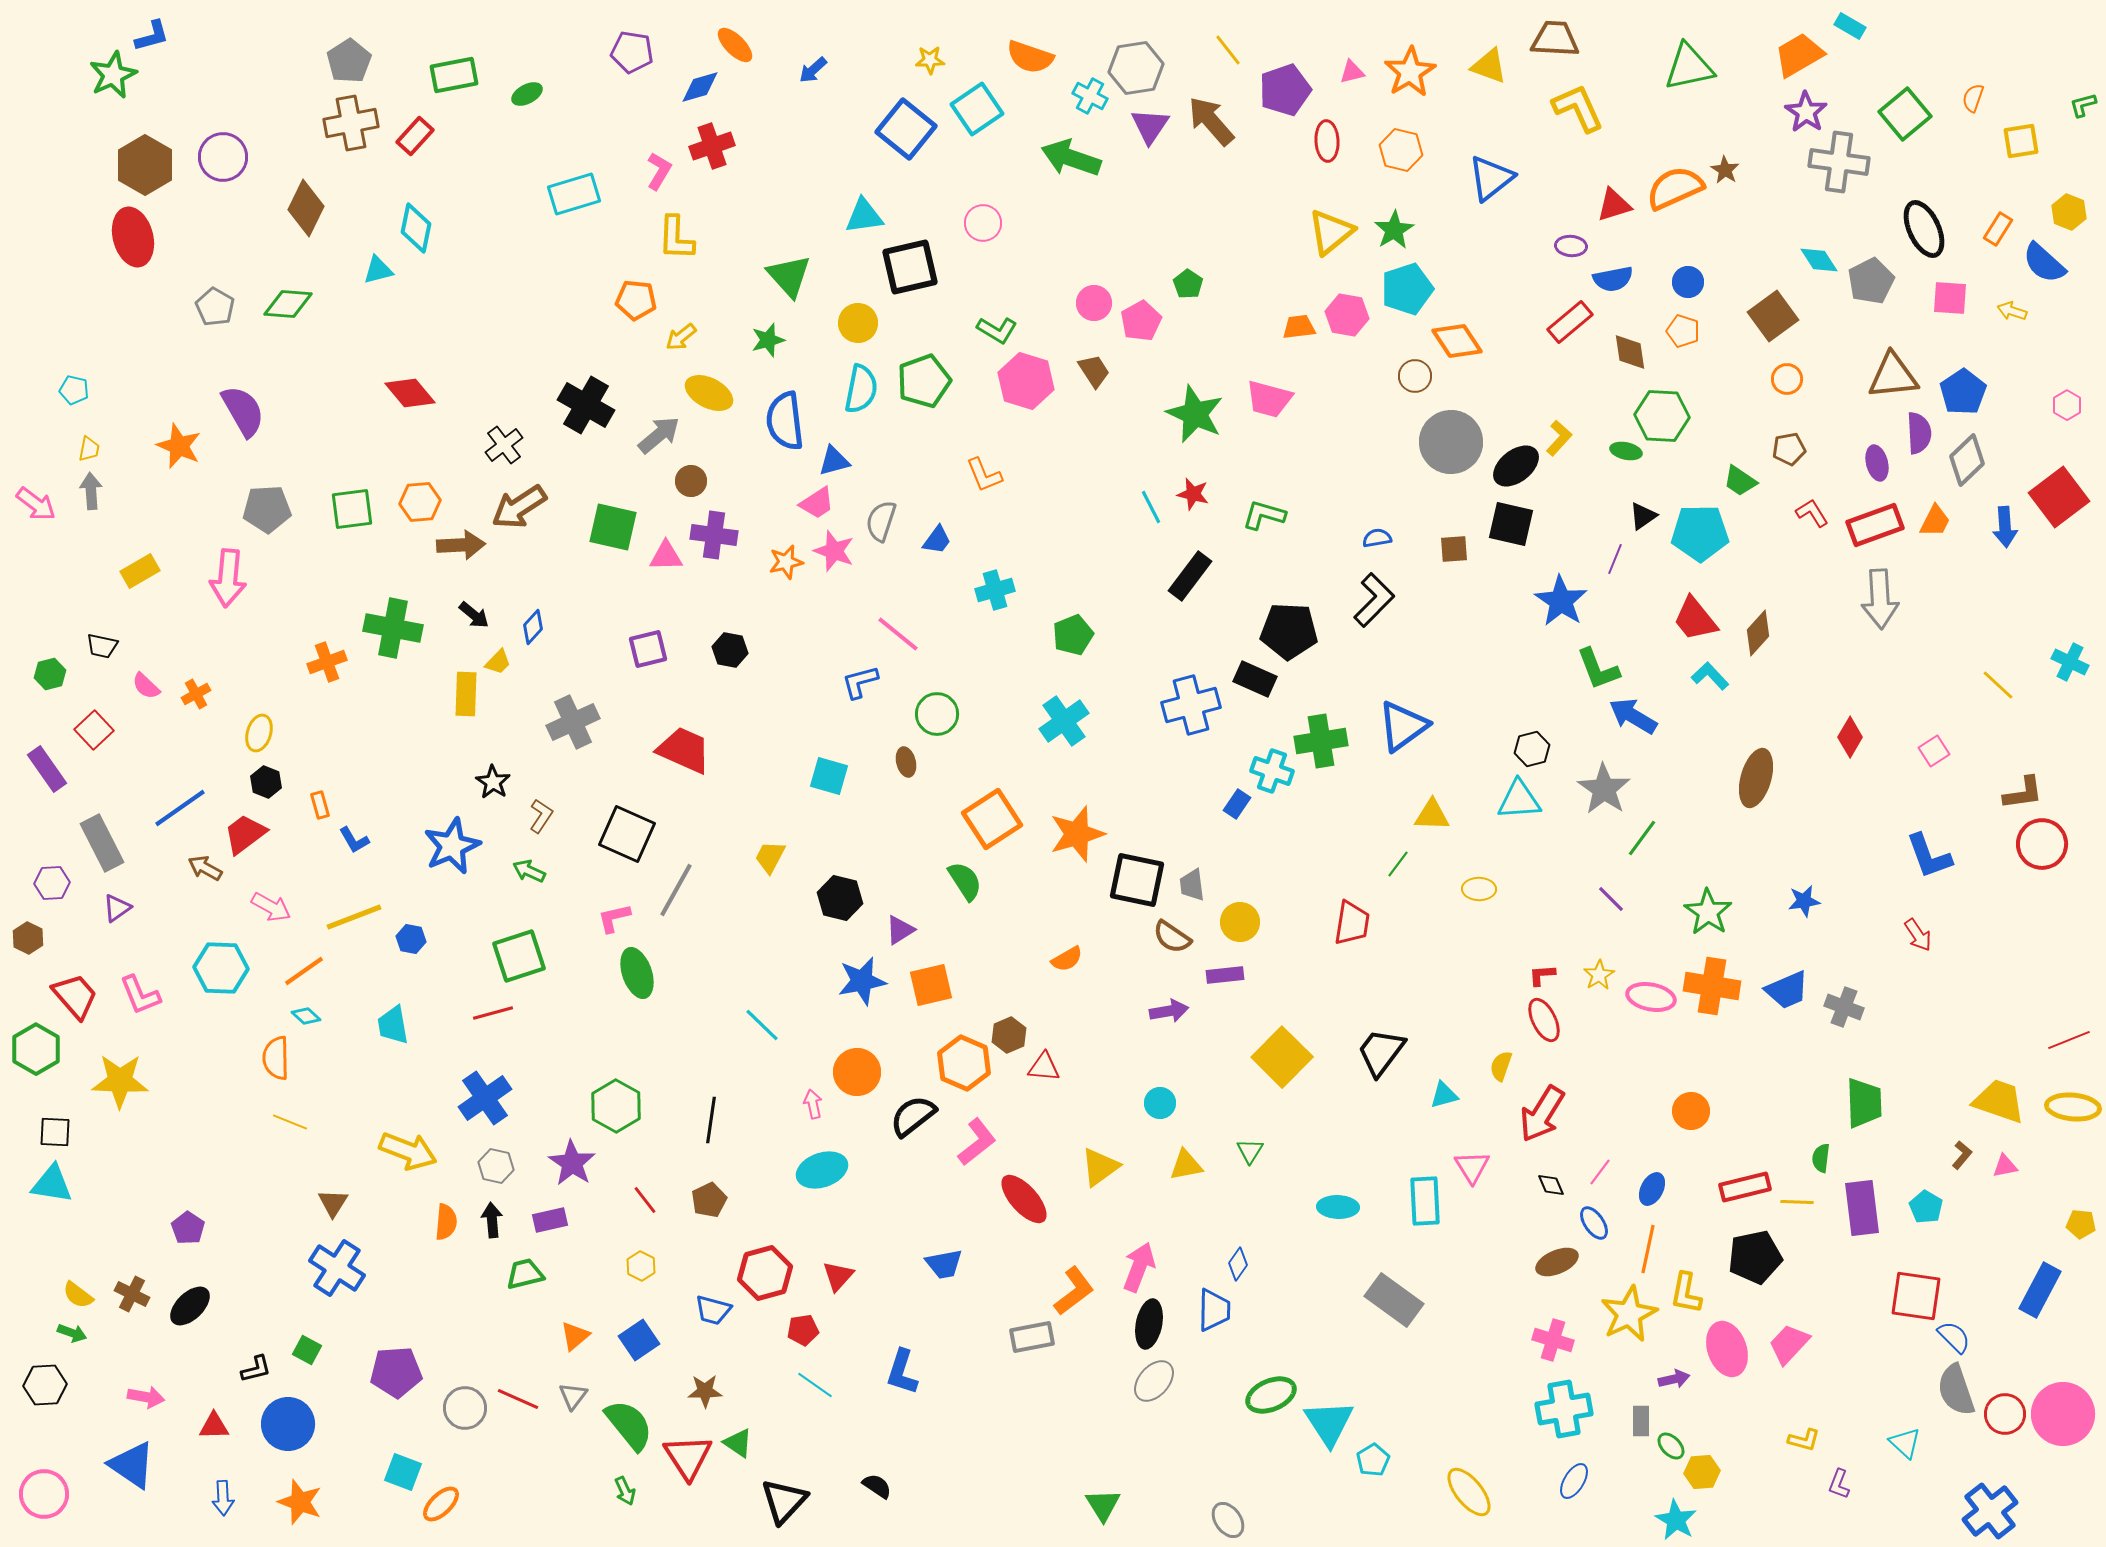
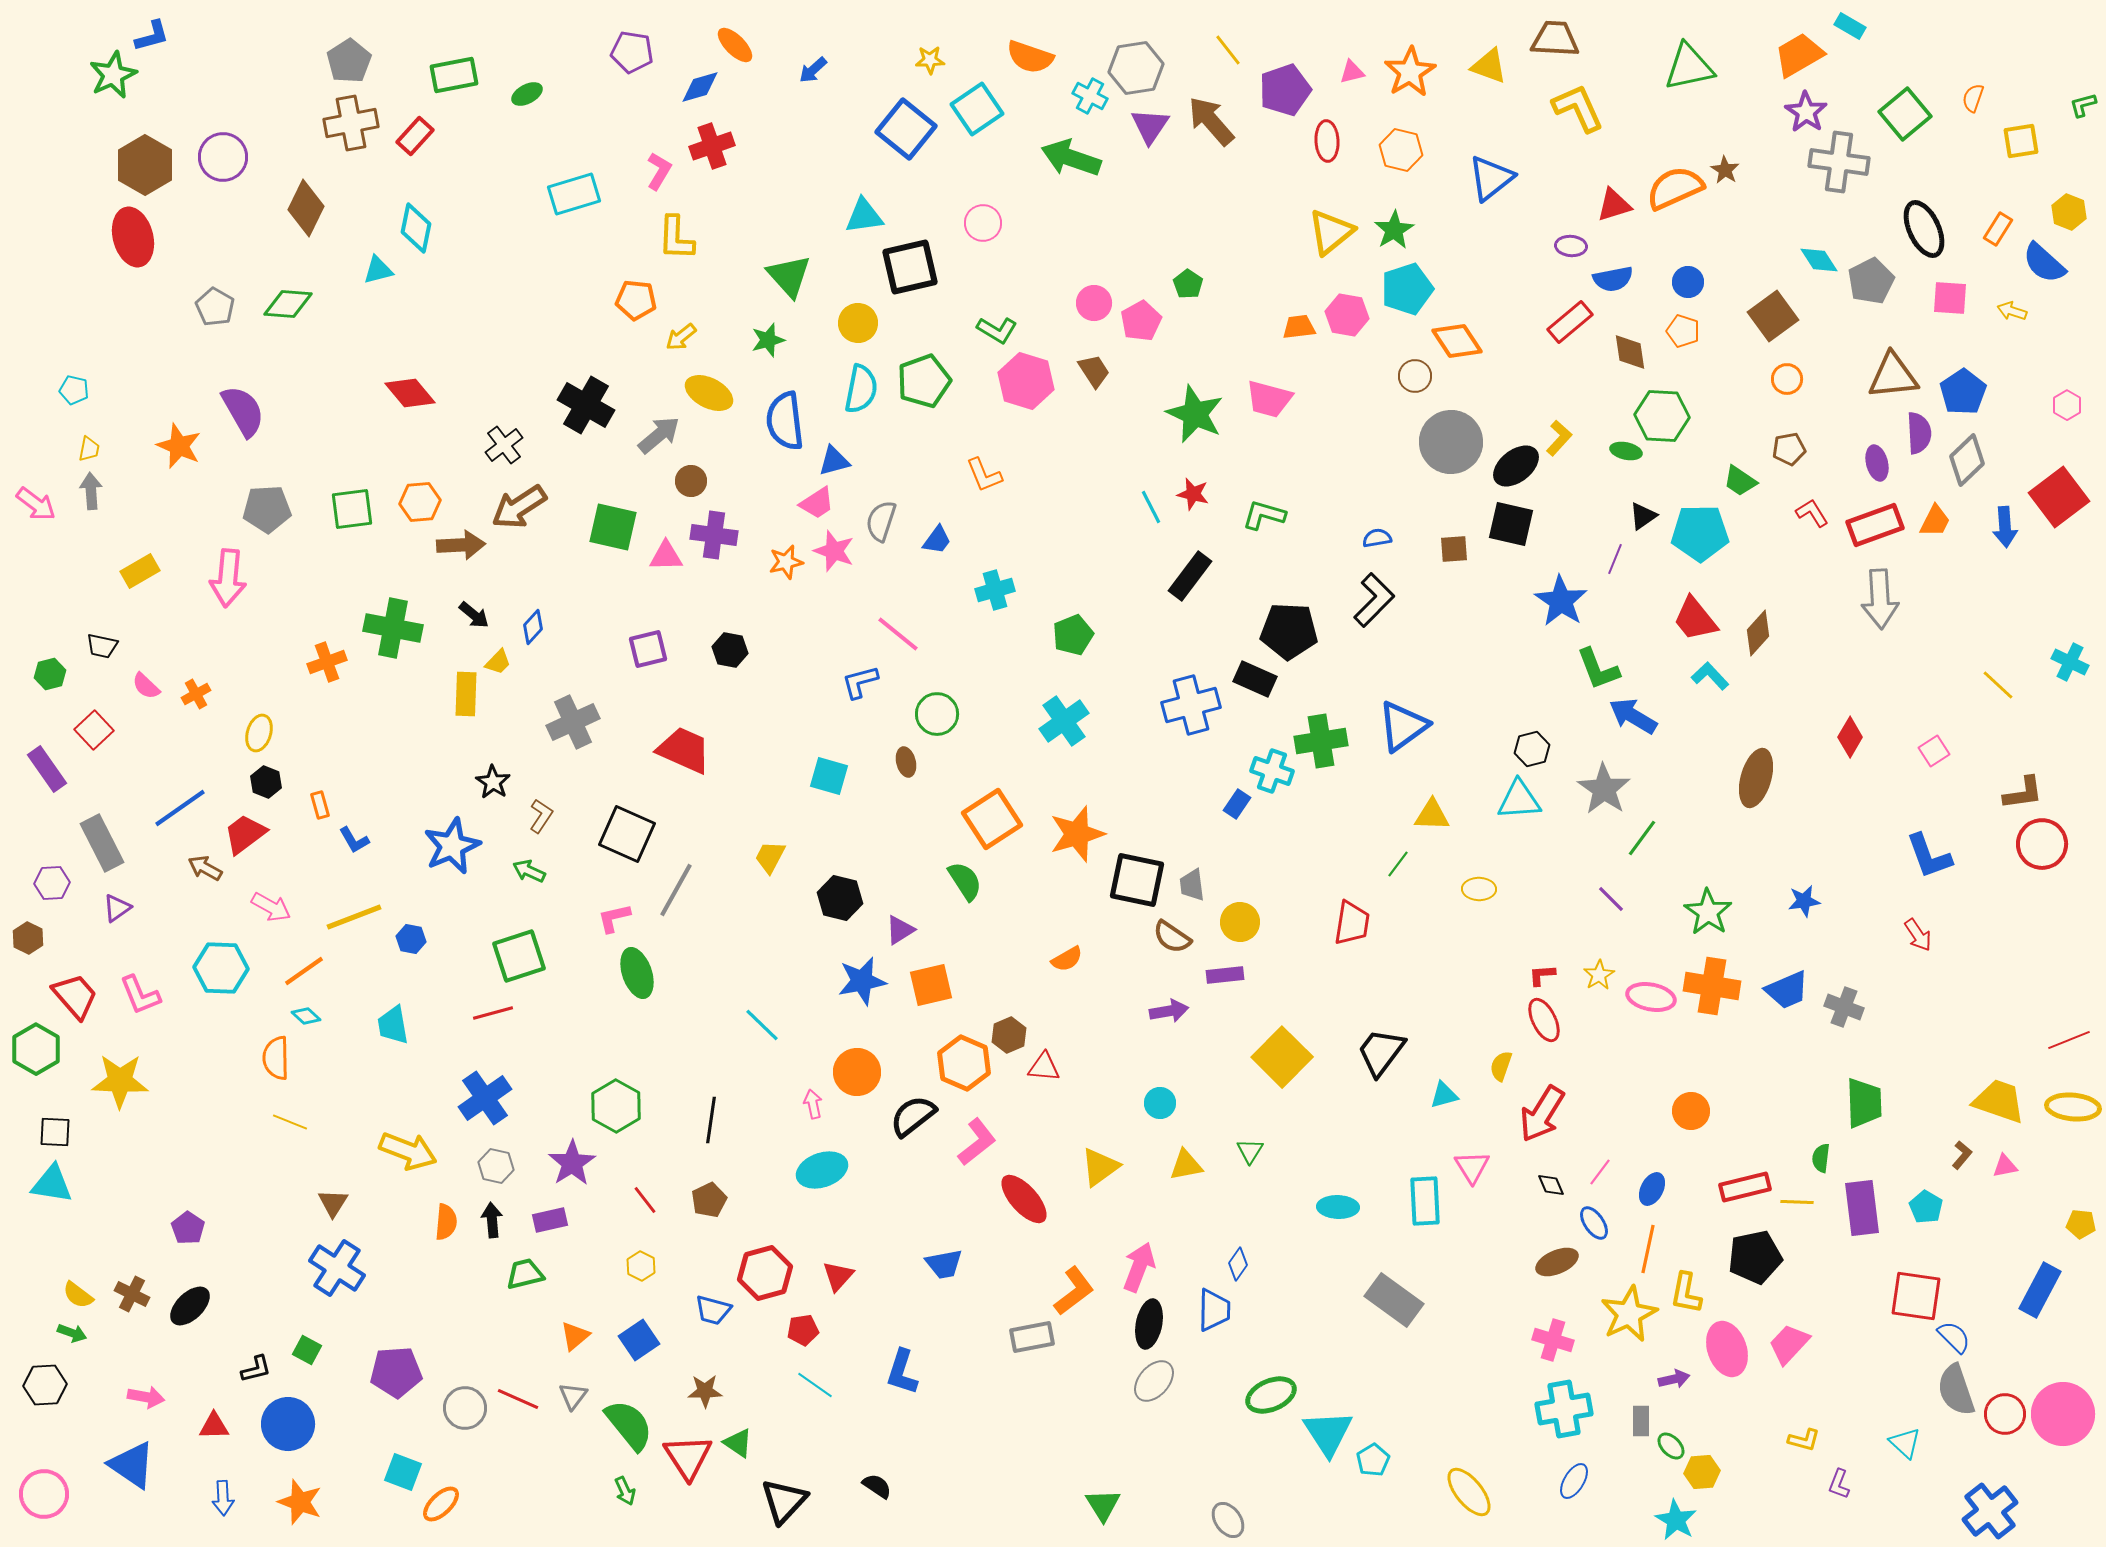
purple star at (572, 1163): rotated 6 degrees clockwise
cyan triangle at (1329, 1423): moved 1 px left, 10 px down
